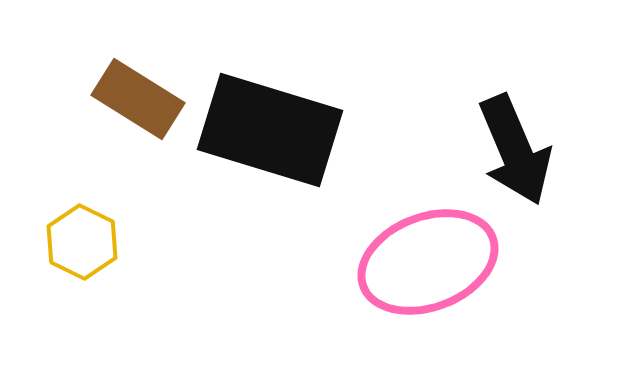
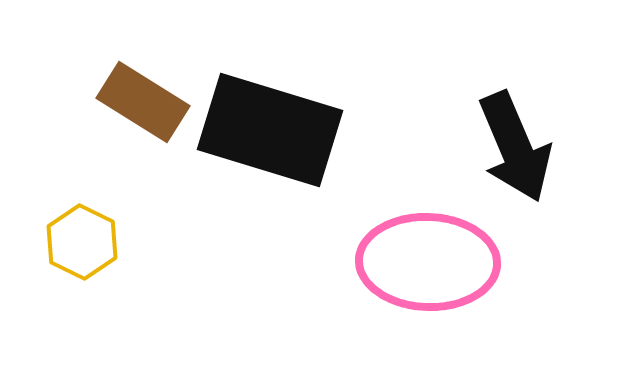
brown rectangle: moved 5 px right, 3 px down
black arrow: moved 3 px up
pink ellipse: rotated 23 degrees clockwise
